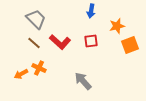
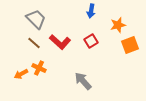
orange star: moved 1 px right, 1 px up
red square: rotated 24 degrees counterclockwise
